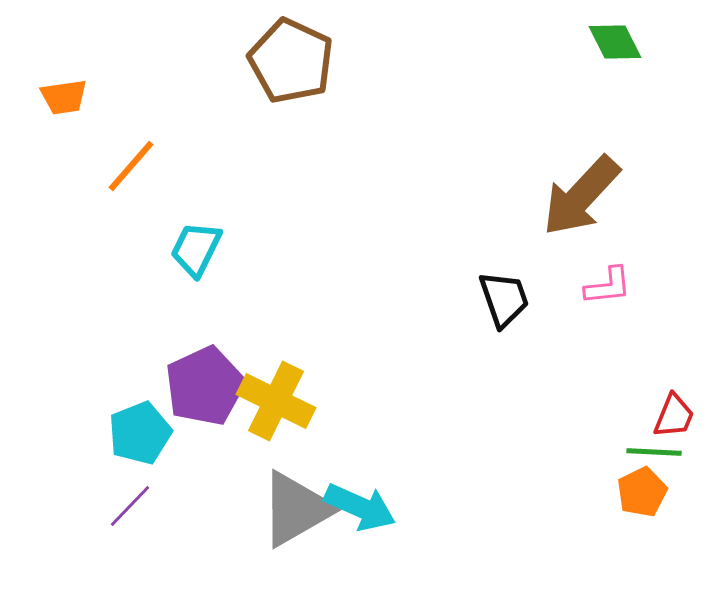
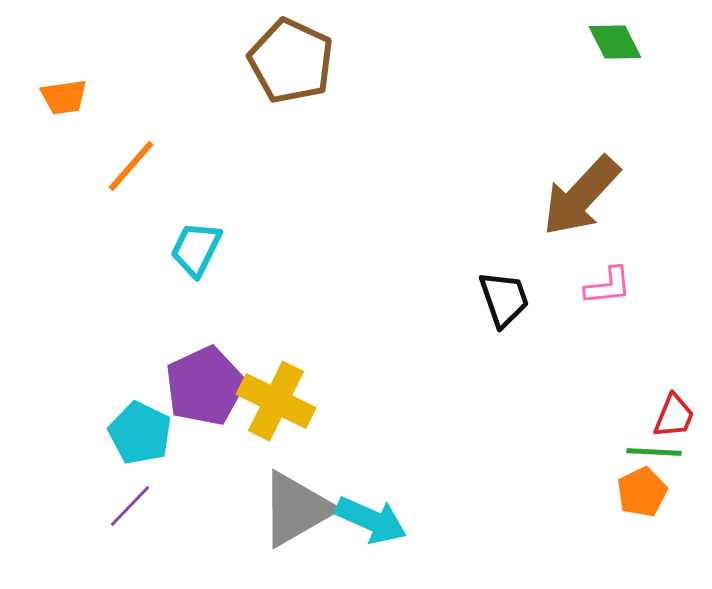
cyan pentagon: rotated 24 degrees counterclockwise
cyan arrow: moved 11 px right, 13 px down
